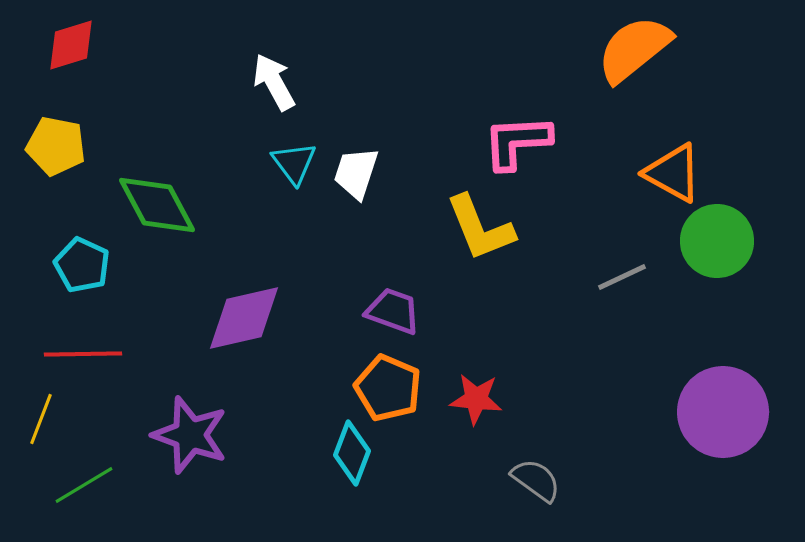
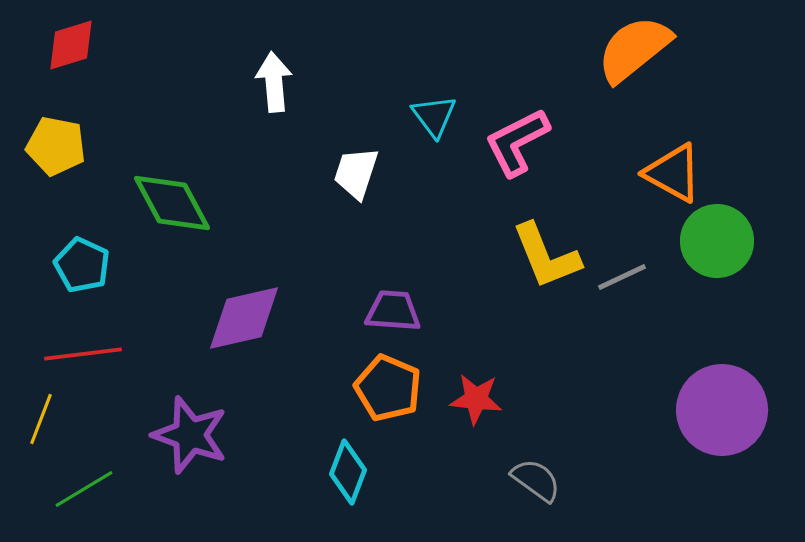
white arrow: rotated 24 degrees clockwise
pink L-shape: rotated 24 degrees counterclockwise
cyan triangle: moved 140 px right, 47 px up
green diamond: moved 15 px right, 2 px up
yellow L-shape: moved 66 px right, 28 px down
purple trapezoid: rotated 16 degrees counterclockwise
red line: rotated 6 degrees counterclockwise
purple circle: moved 1 px left, 2 px up
cyan diamond: moved 4 px left, 19 px down
green line: moved 4 px down
